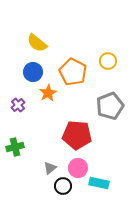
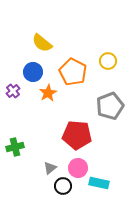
yellow semicircle: moved 5 px right
purple cross: moved 5 px left, 14 px up
